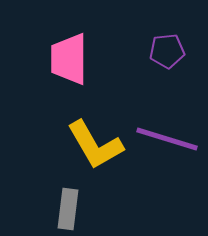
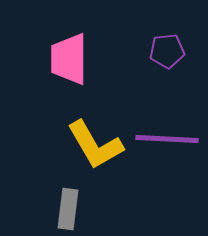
purple line: rotated 14 degrees counterclockwise
